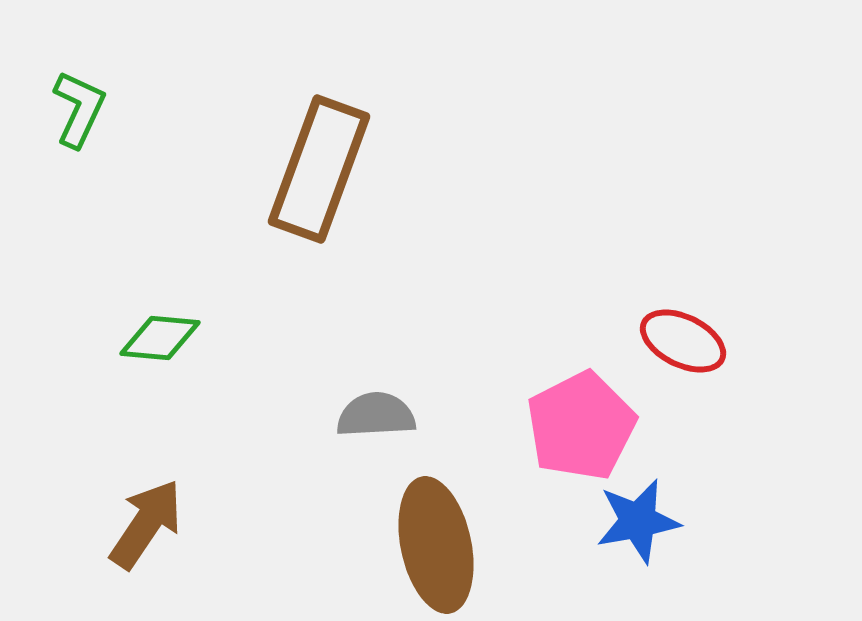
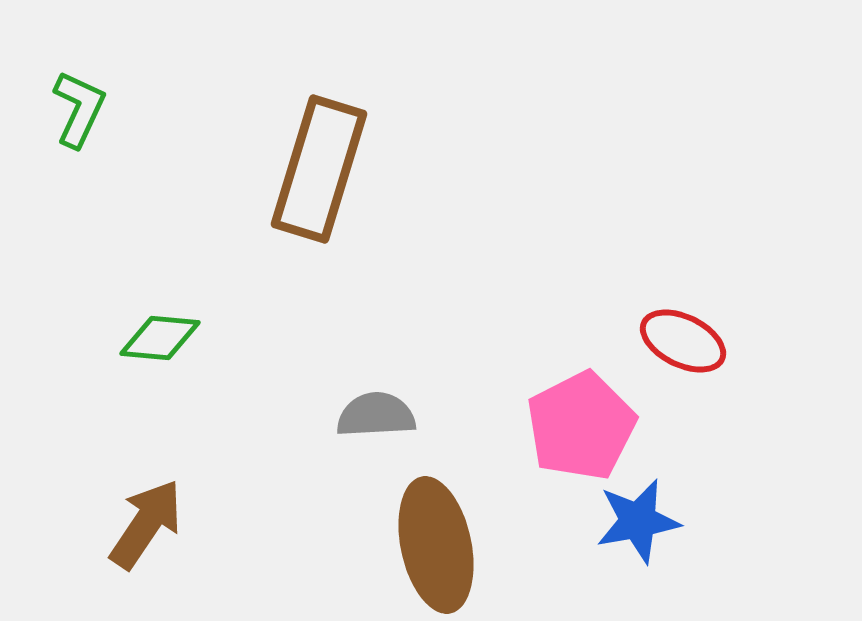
brown rectangle: rotated 3 degrees counterclockwise
